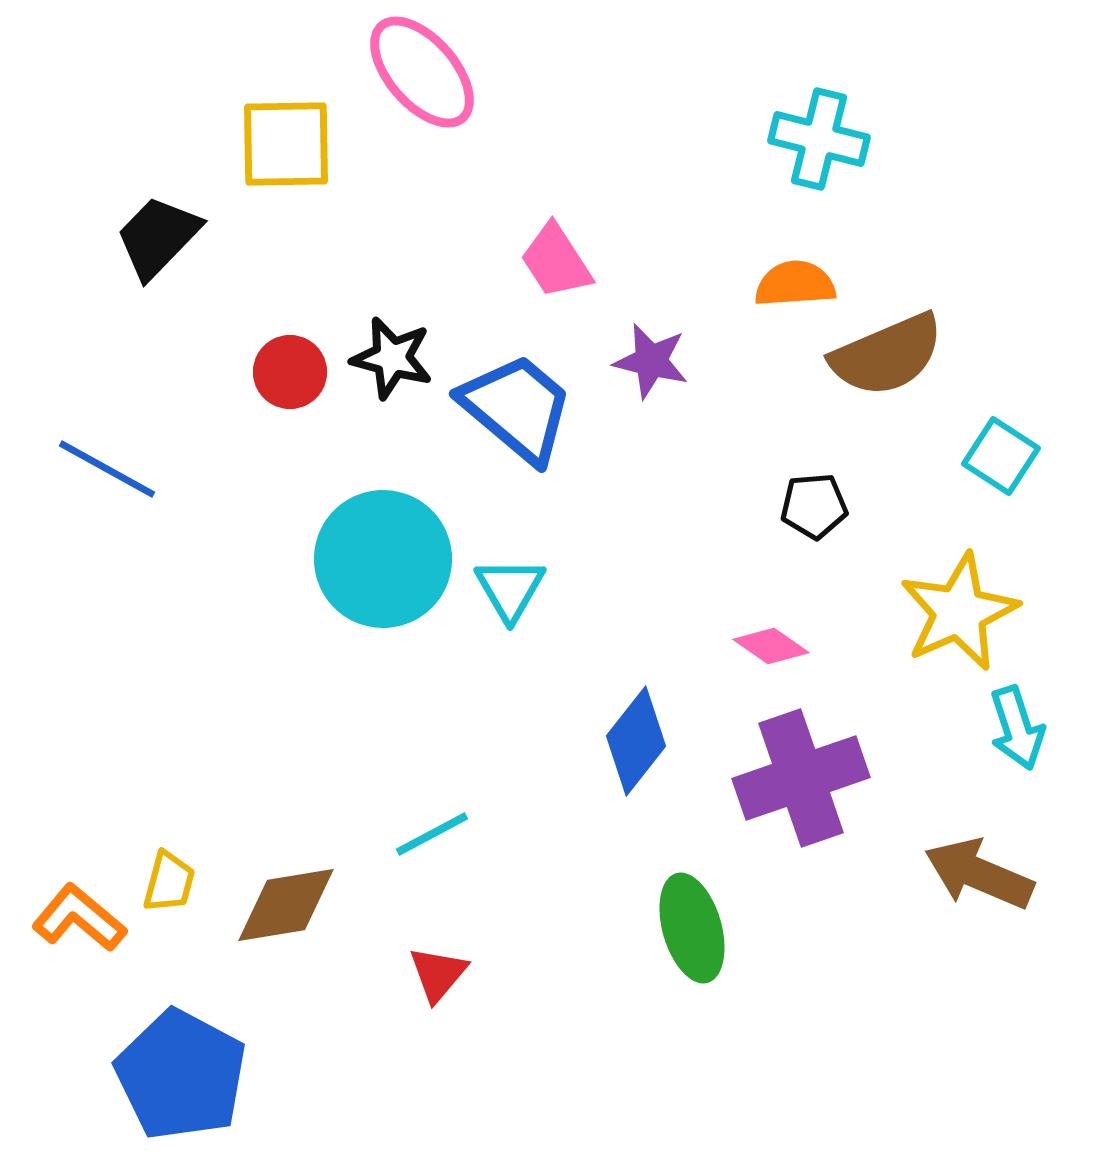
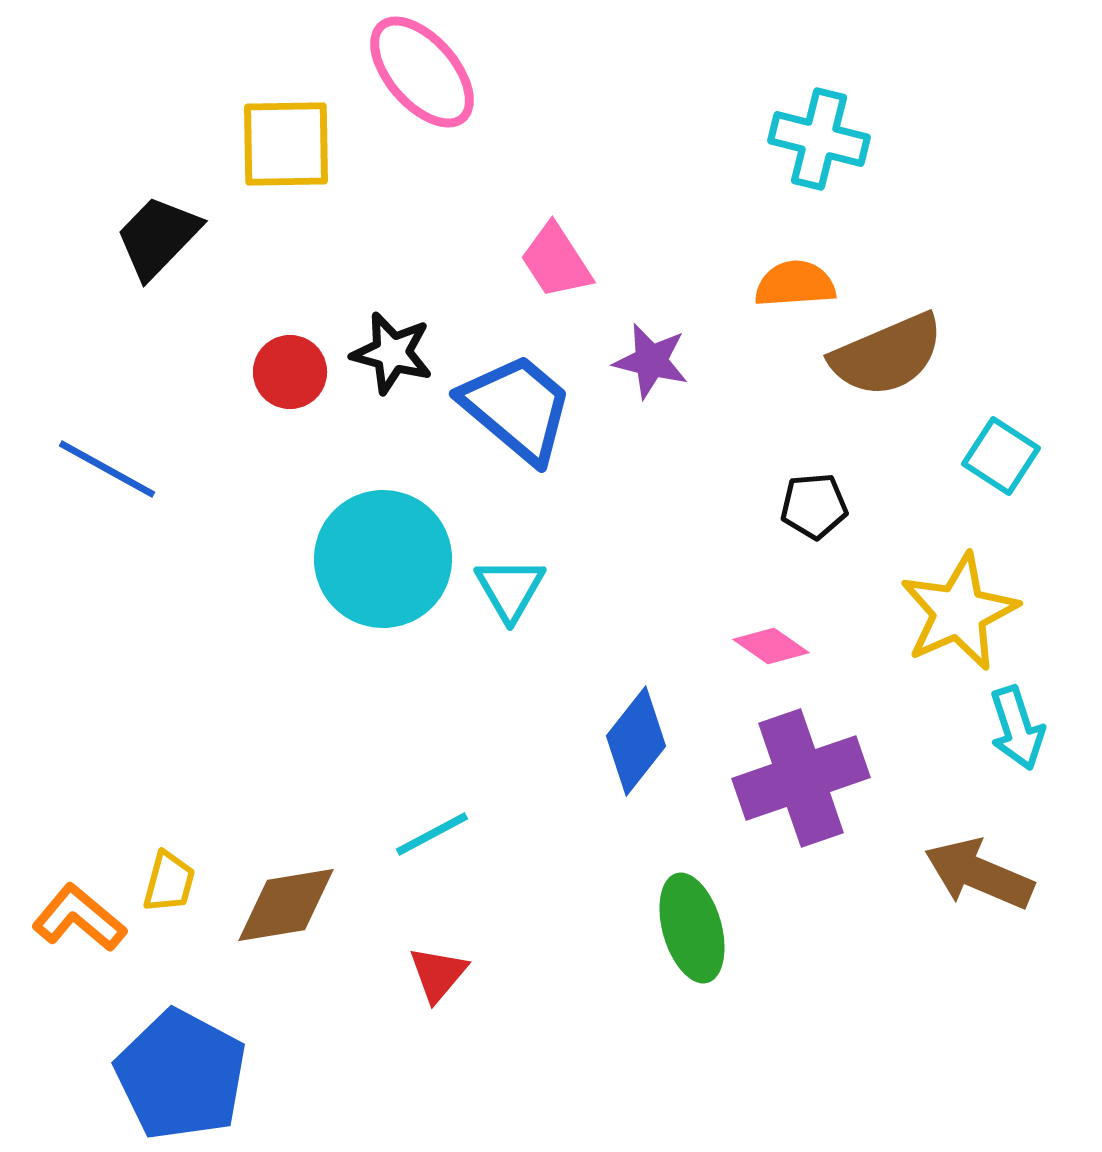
black star: moved 5 px up
